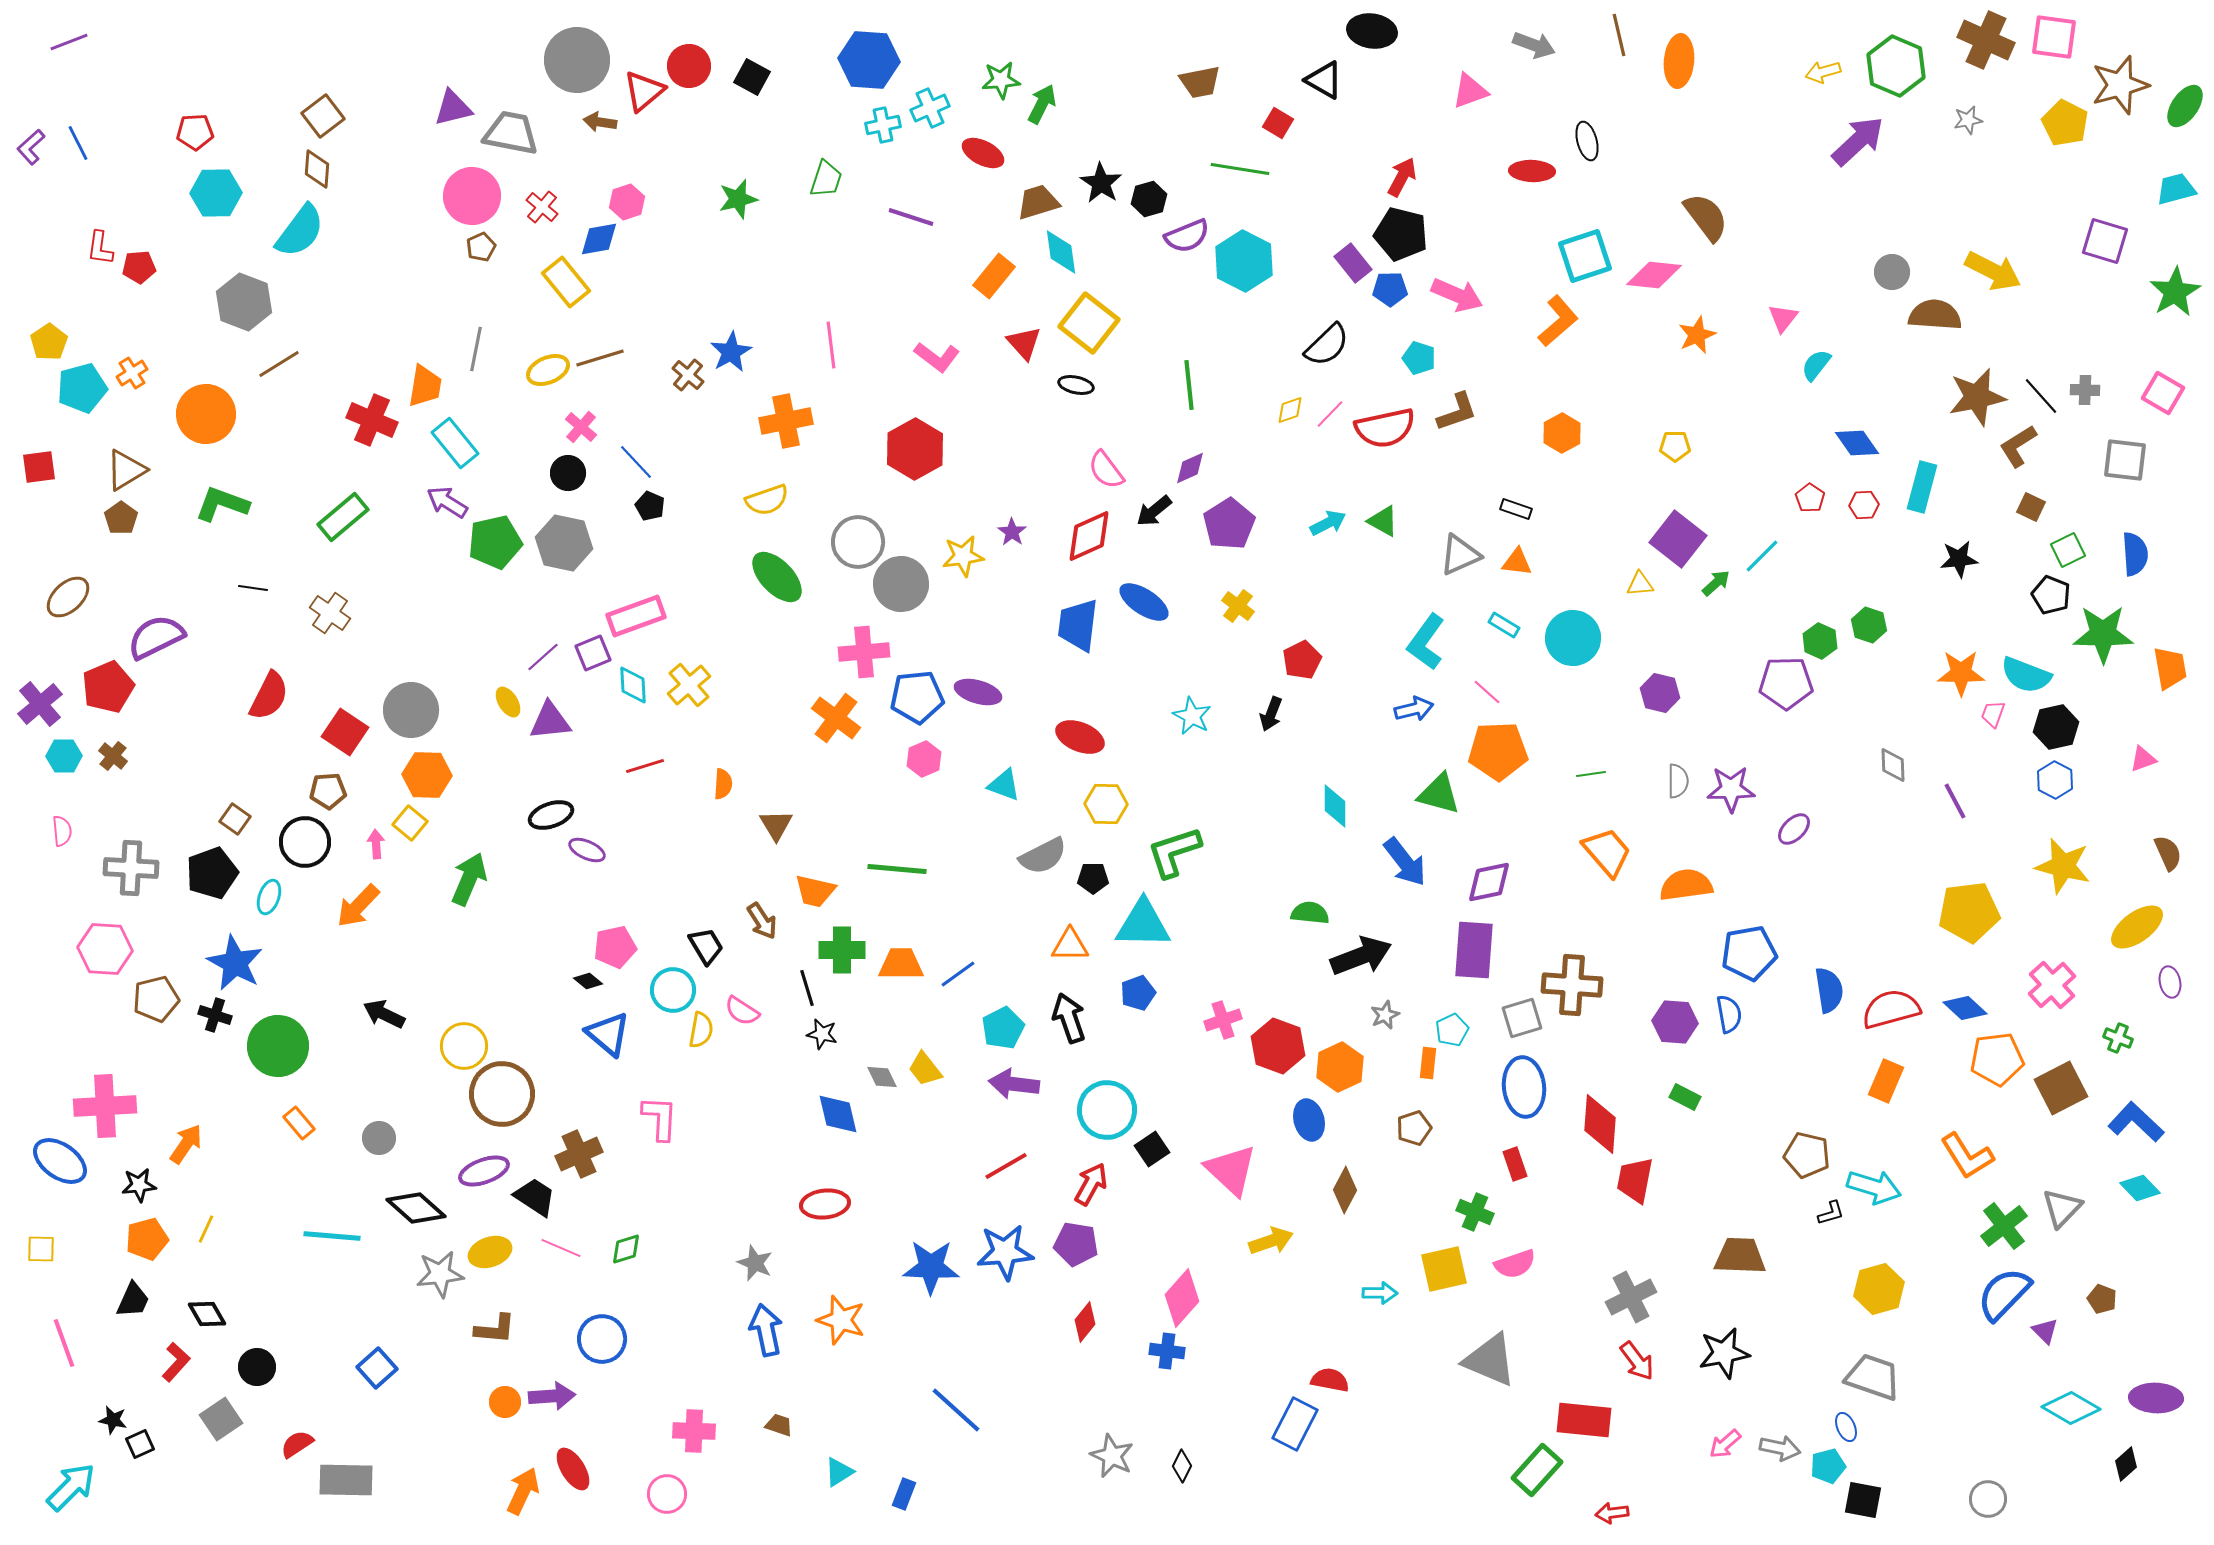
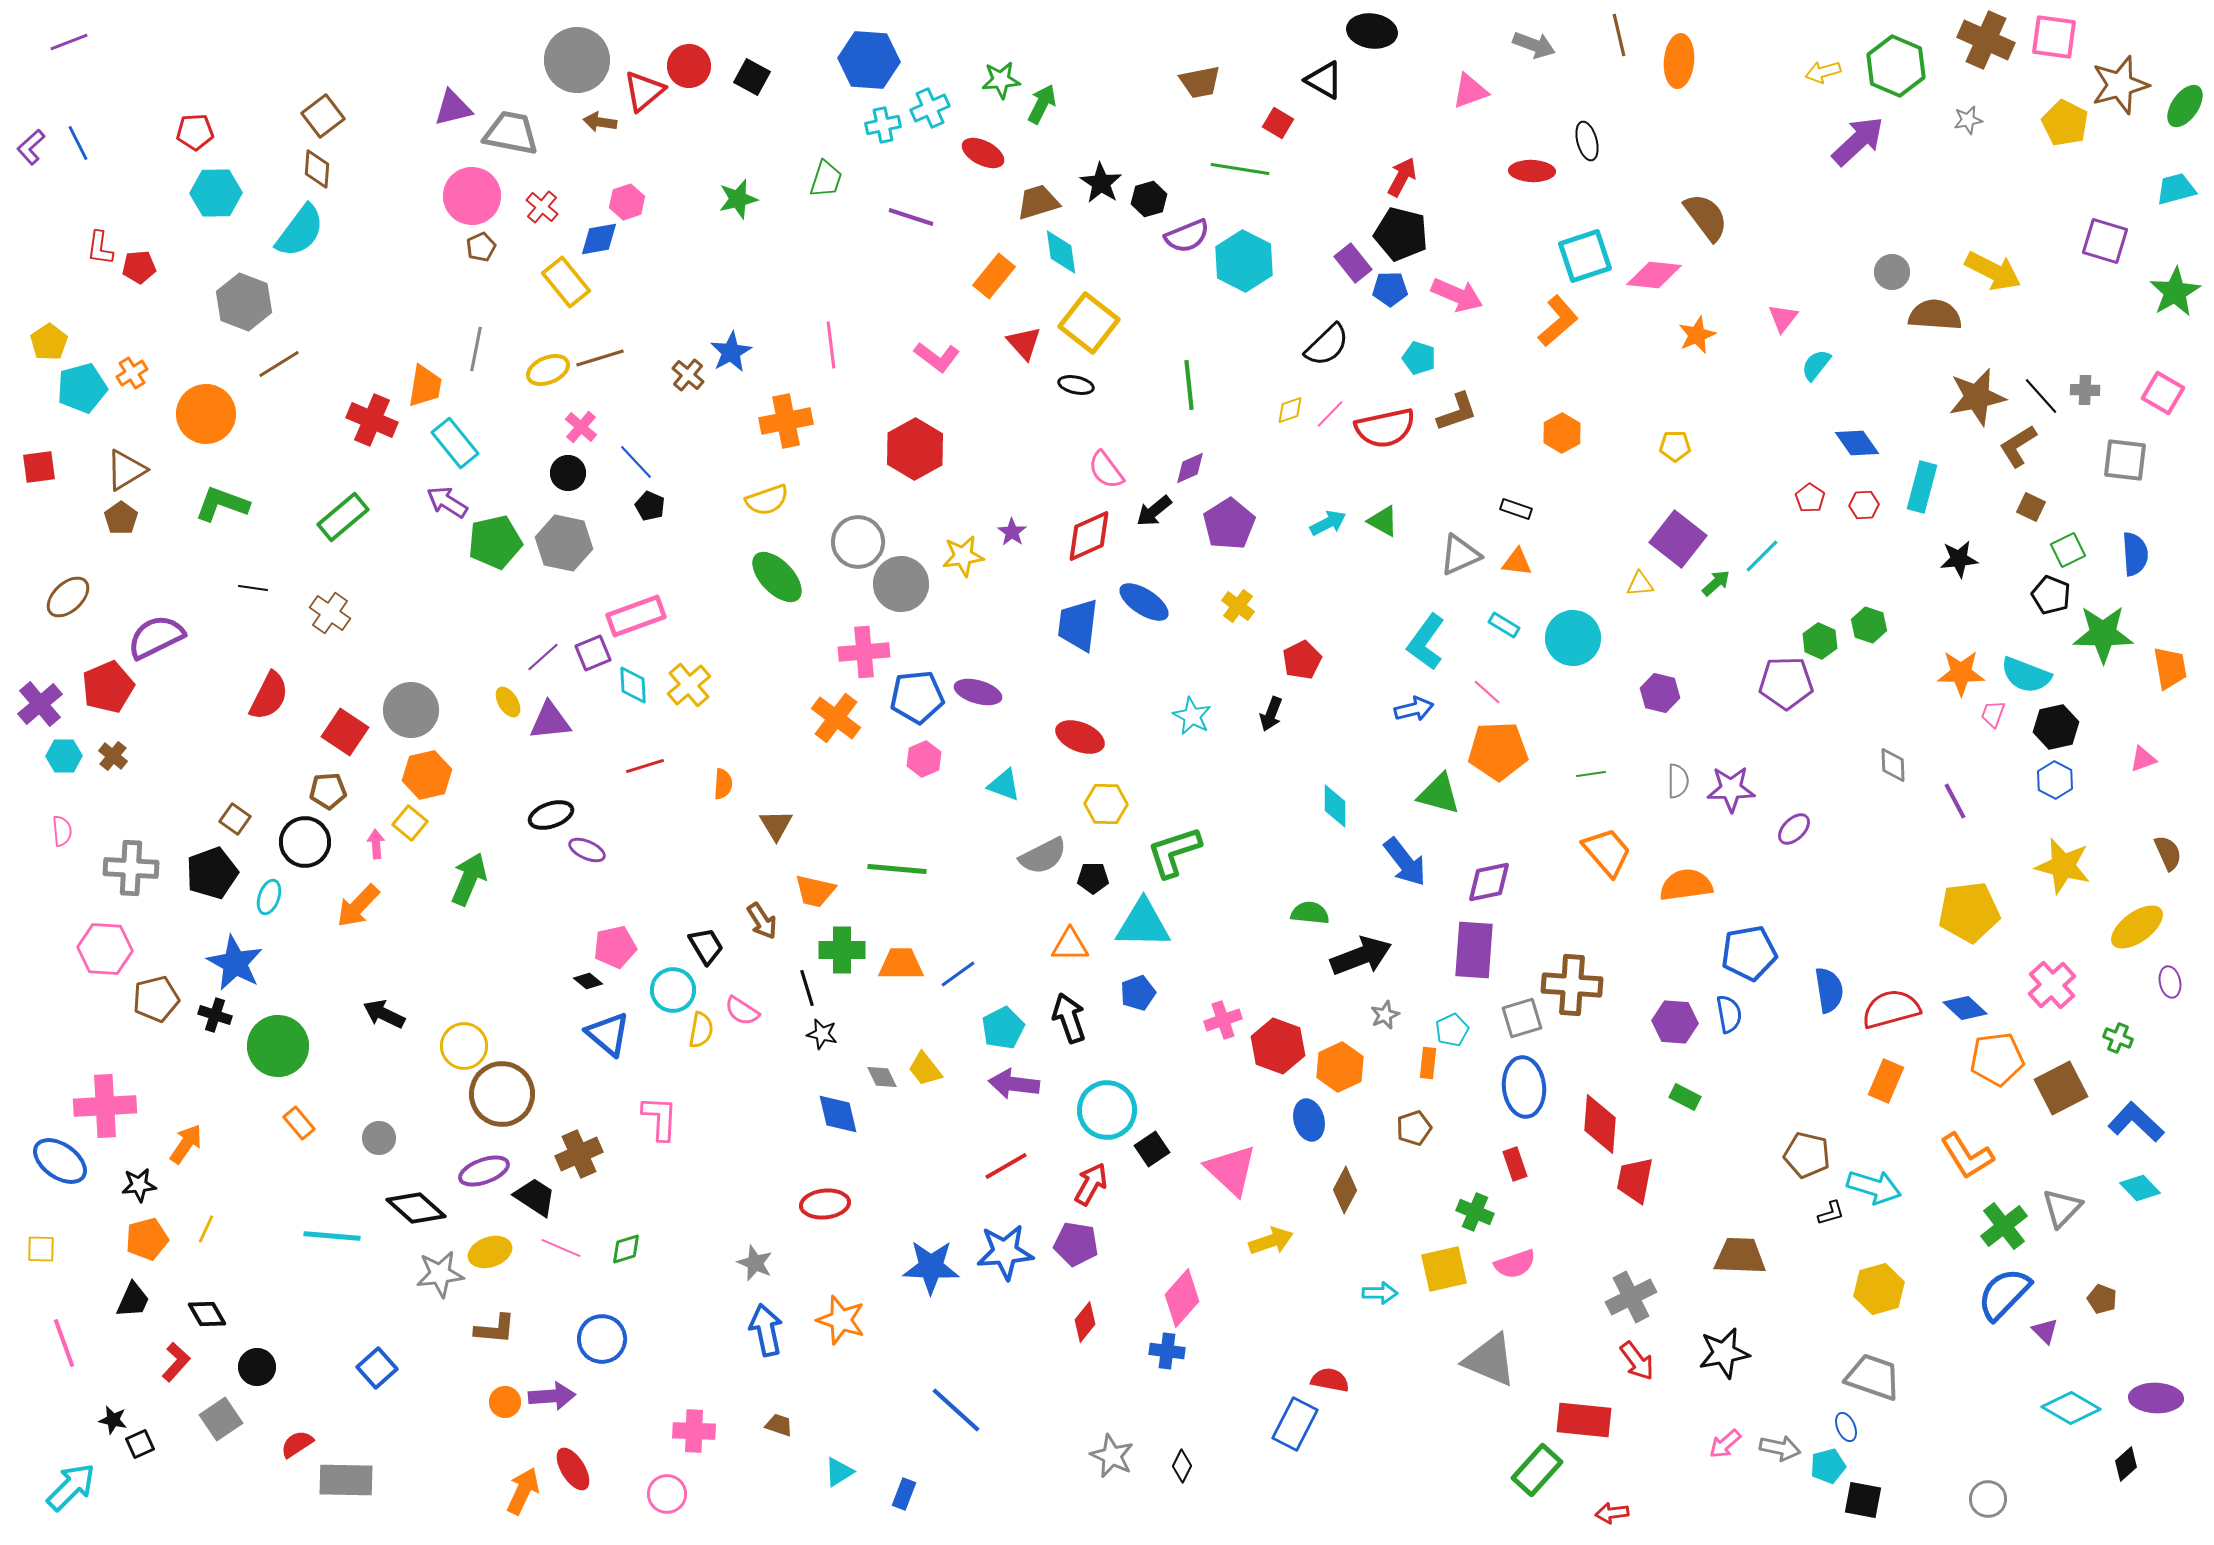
orange hexagon at (427, 775): rotated 15 degrees counterclockwise
